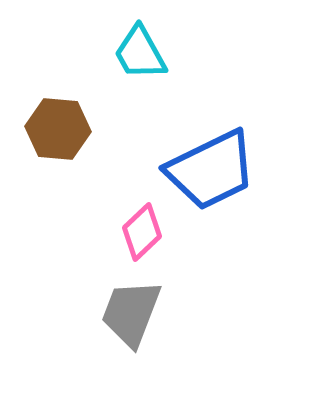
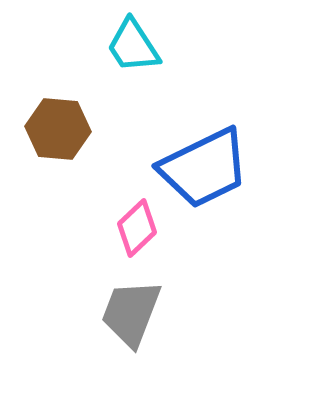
cyan trapezoid: moved 7 px left, 7 px up; rotated 4 degrees counterclockwise
blue trapezoid: moved 7 px left, 2 px up
pink diamond: moved 5 px left, 4 px up
